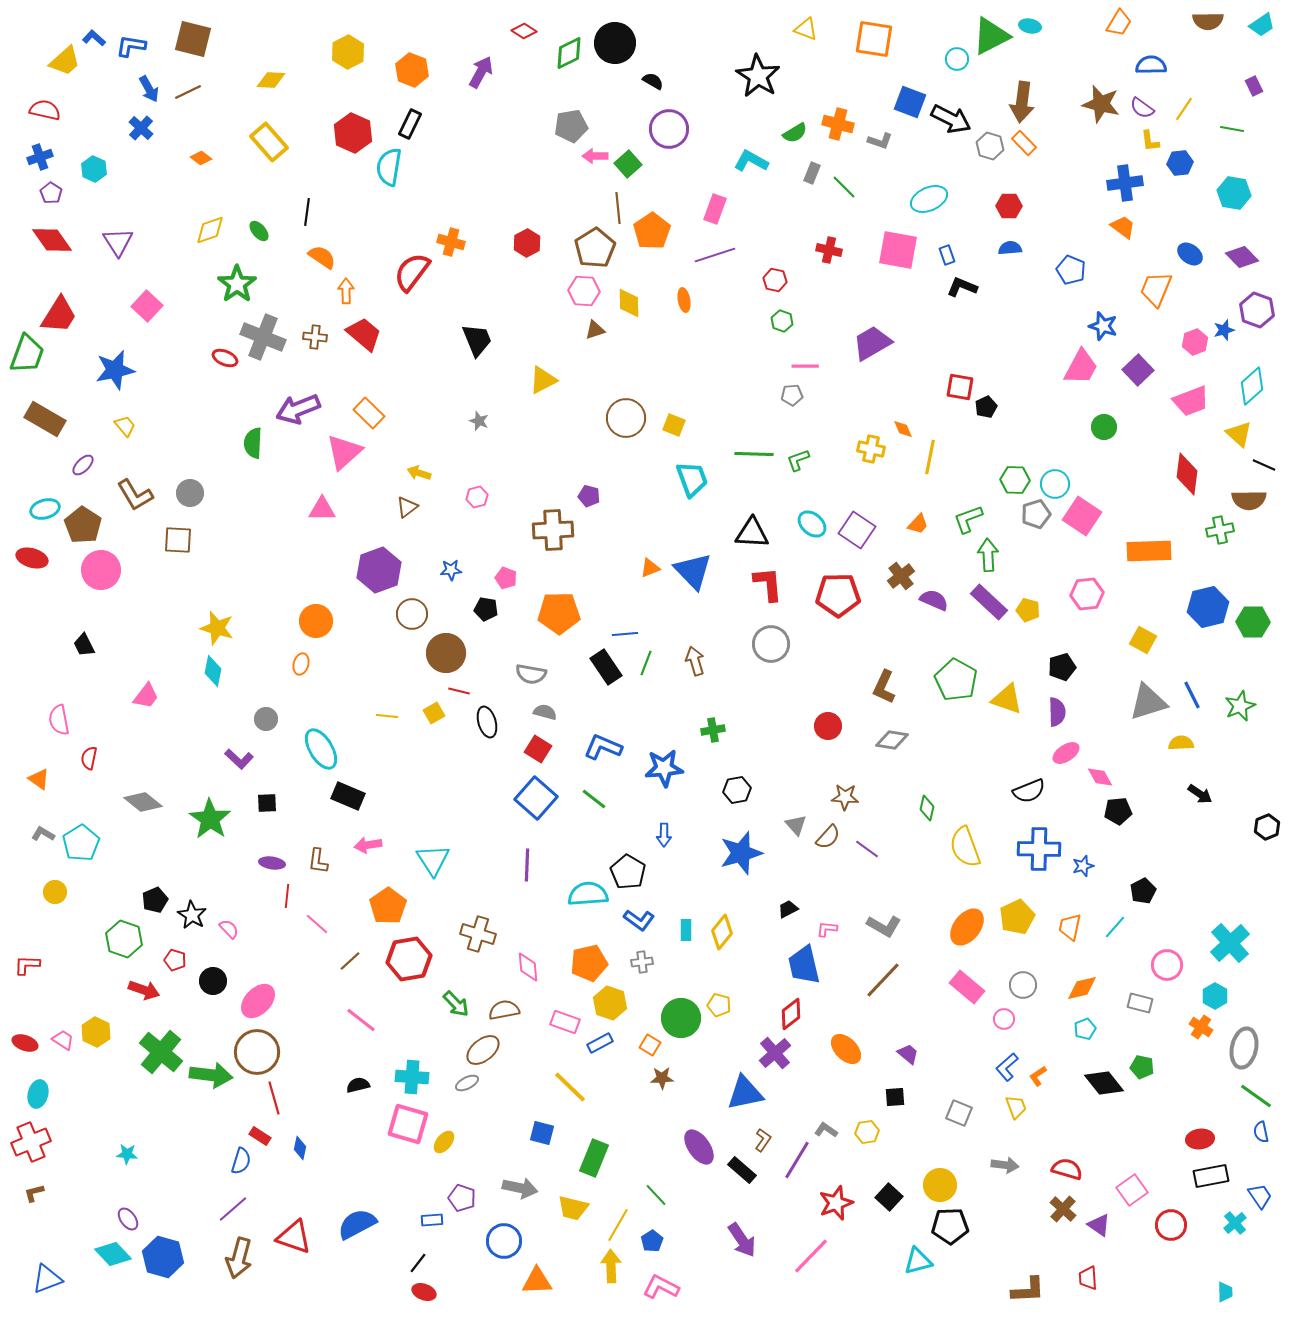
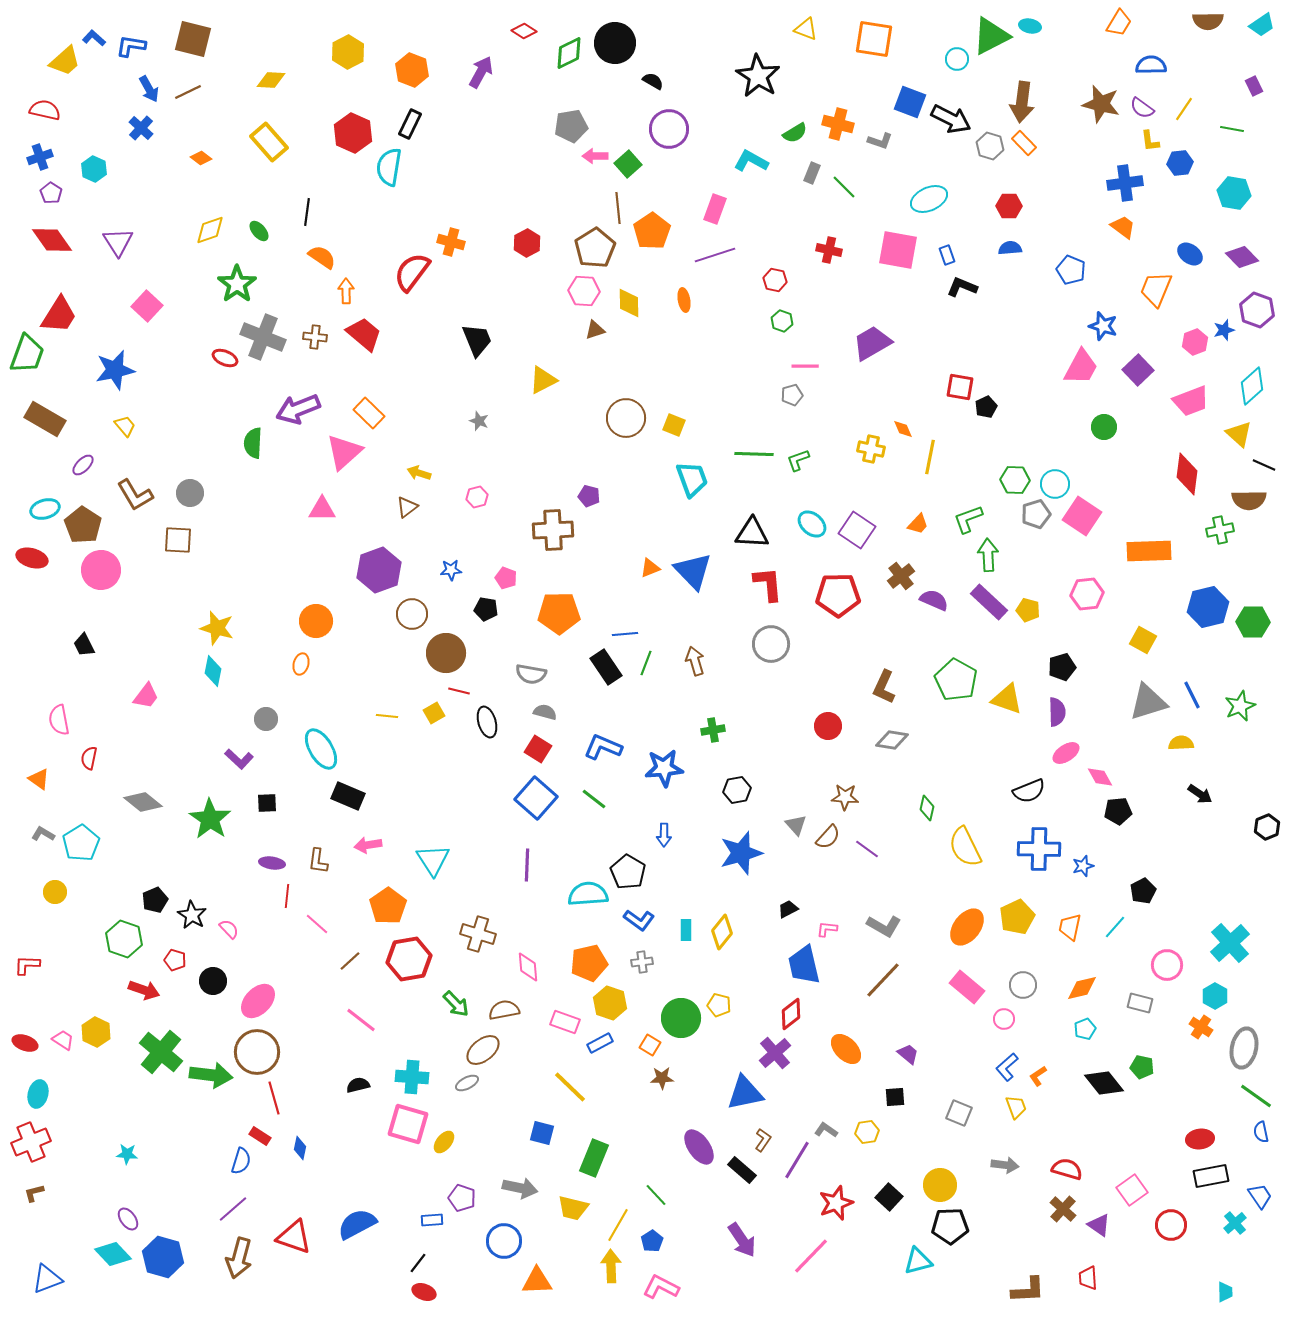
gray pentagon at (792, 395): rotated 10 degrees counterclockwise
yellow semicircle at (965, 847): rotated 6 degrees counterclockwise
